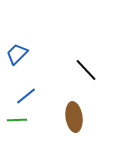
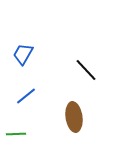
blue trapezoid: moved 6 px right; rotated 15 degrees counterclockwise
green line: moved 1 px left, 14 px down
